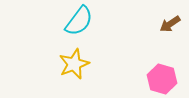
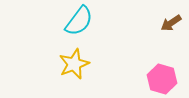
brown arrow: moved 1 px right, 1 px up
